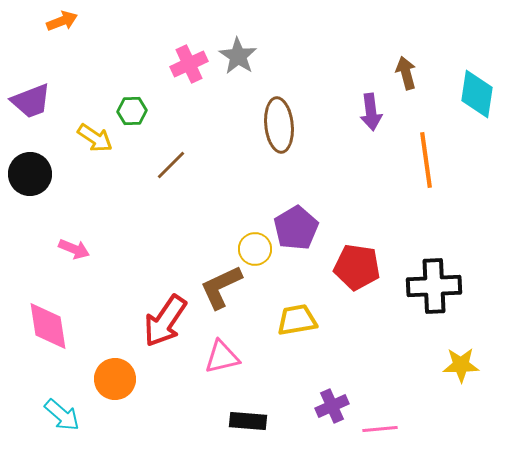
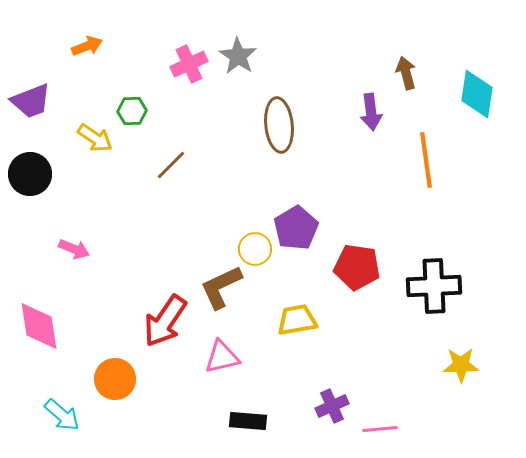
orange arrow: moved 25 px right, 25 px down
pink diamond: moved 9 px left
